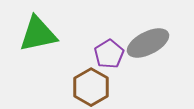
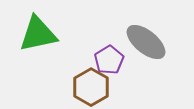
gray ellipse: moved 2 px left, 1 px up; rotated 66 degrees clockwise
purple pentagon: moved 6 px down
